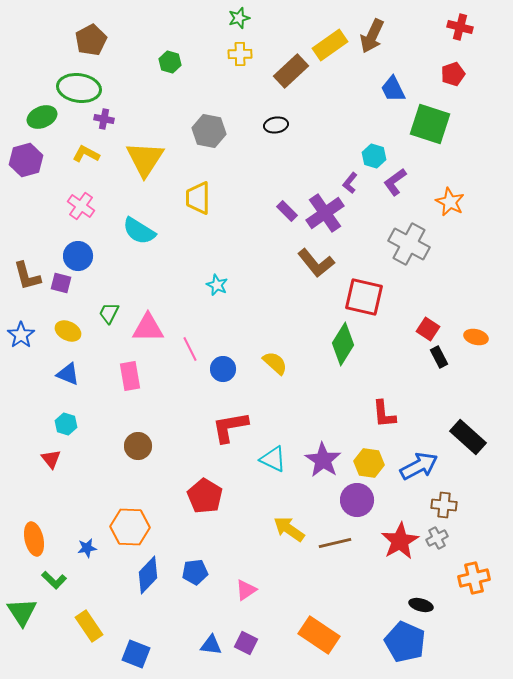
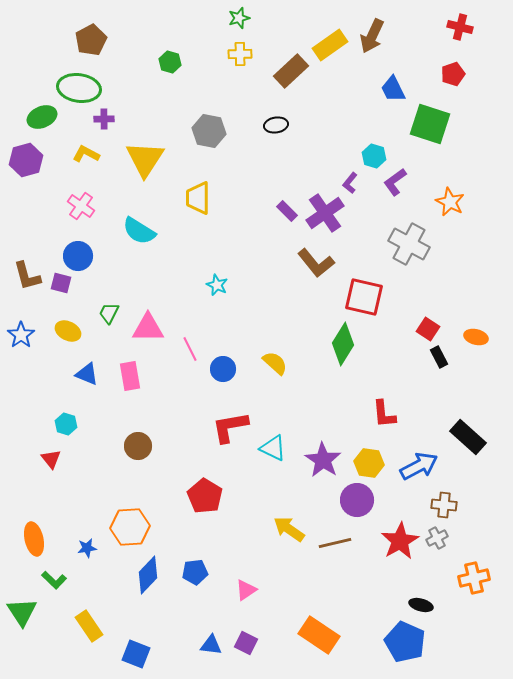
purple cross at (104, 119): rotated 12 degrees counterclockwise
blue triangle at (68, 374): moved 19 px right
cyan triangle at (273, 459): moved 11 px up
orange hexagon at (130, 527): rotated 6 degrees counterclockwise
